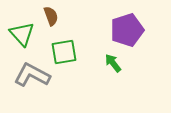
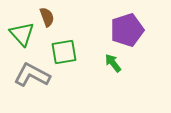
brown semicircle: moved 4 px left, 1 px down
